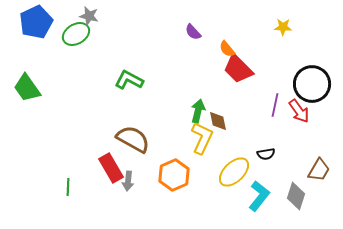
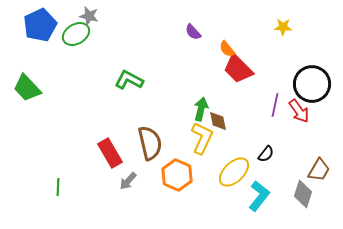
blue pentagon: moved 4 px right, 3 px down
green trapezoid: rotated 8 degrees counterclockwise
green arrow: moved 3 px right, 2 px up
brown semicircle: moved 17 px right, 4 px down; rotated 48 degrees clockwise
black semicircle: rotated 42 degrees counterclockwise
red rectangle: moved 1 px left, 15 px up
orange hexagon: moved 3 px right; rotated 12 degrees counterclockwise
gray arrow: rotated 36 degrees clockwise
green line: moved 10 px left
gray diamond: moved 7 px right, 2 px up
